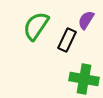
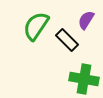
black rectangle: rotated 70 degrees counterclockwise
